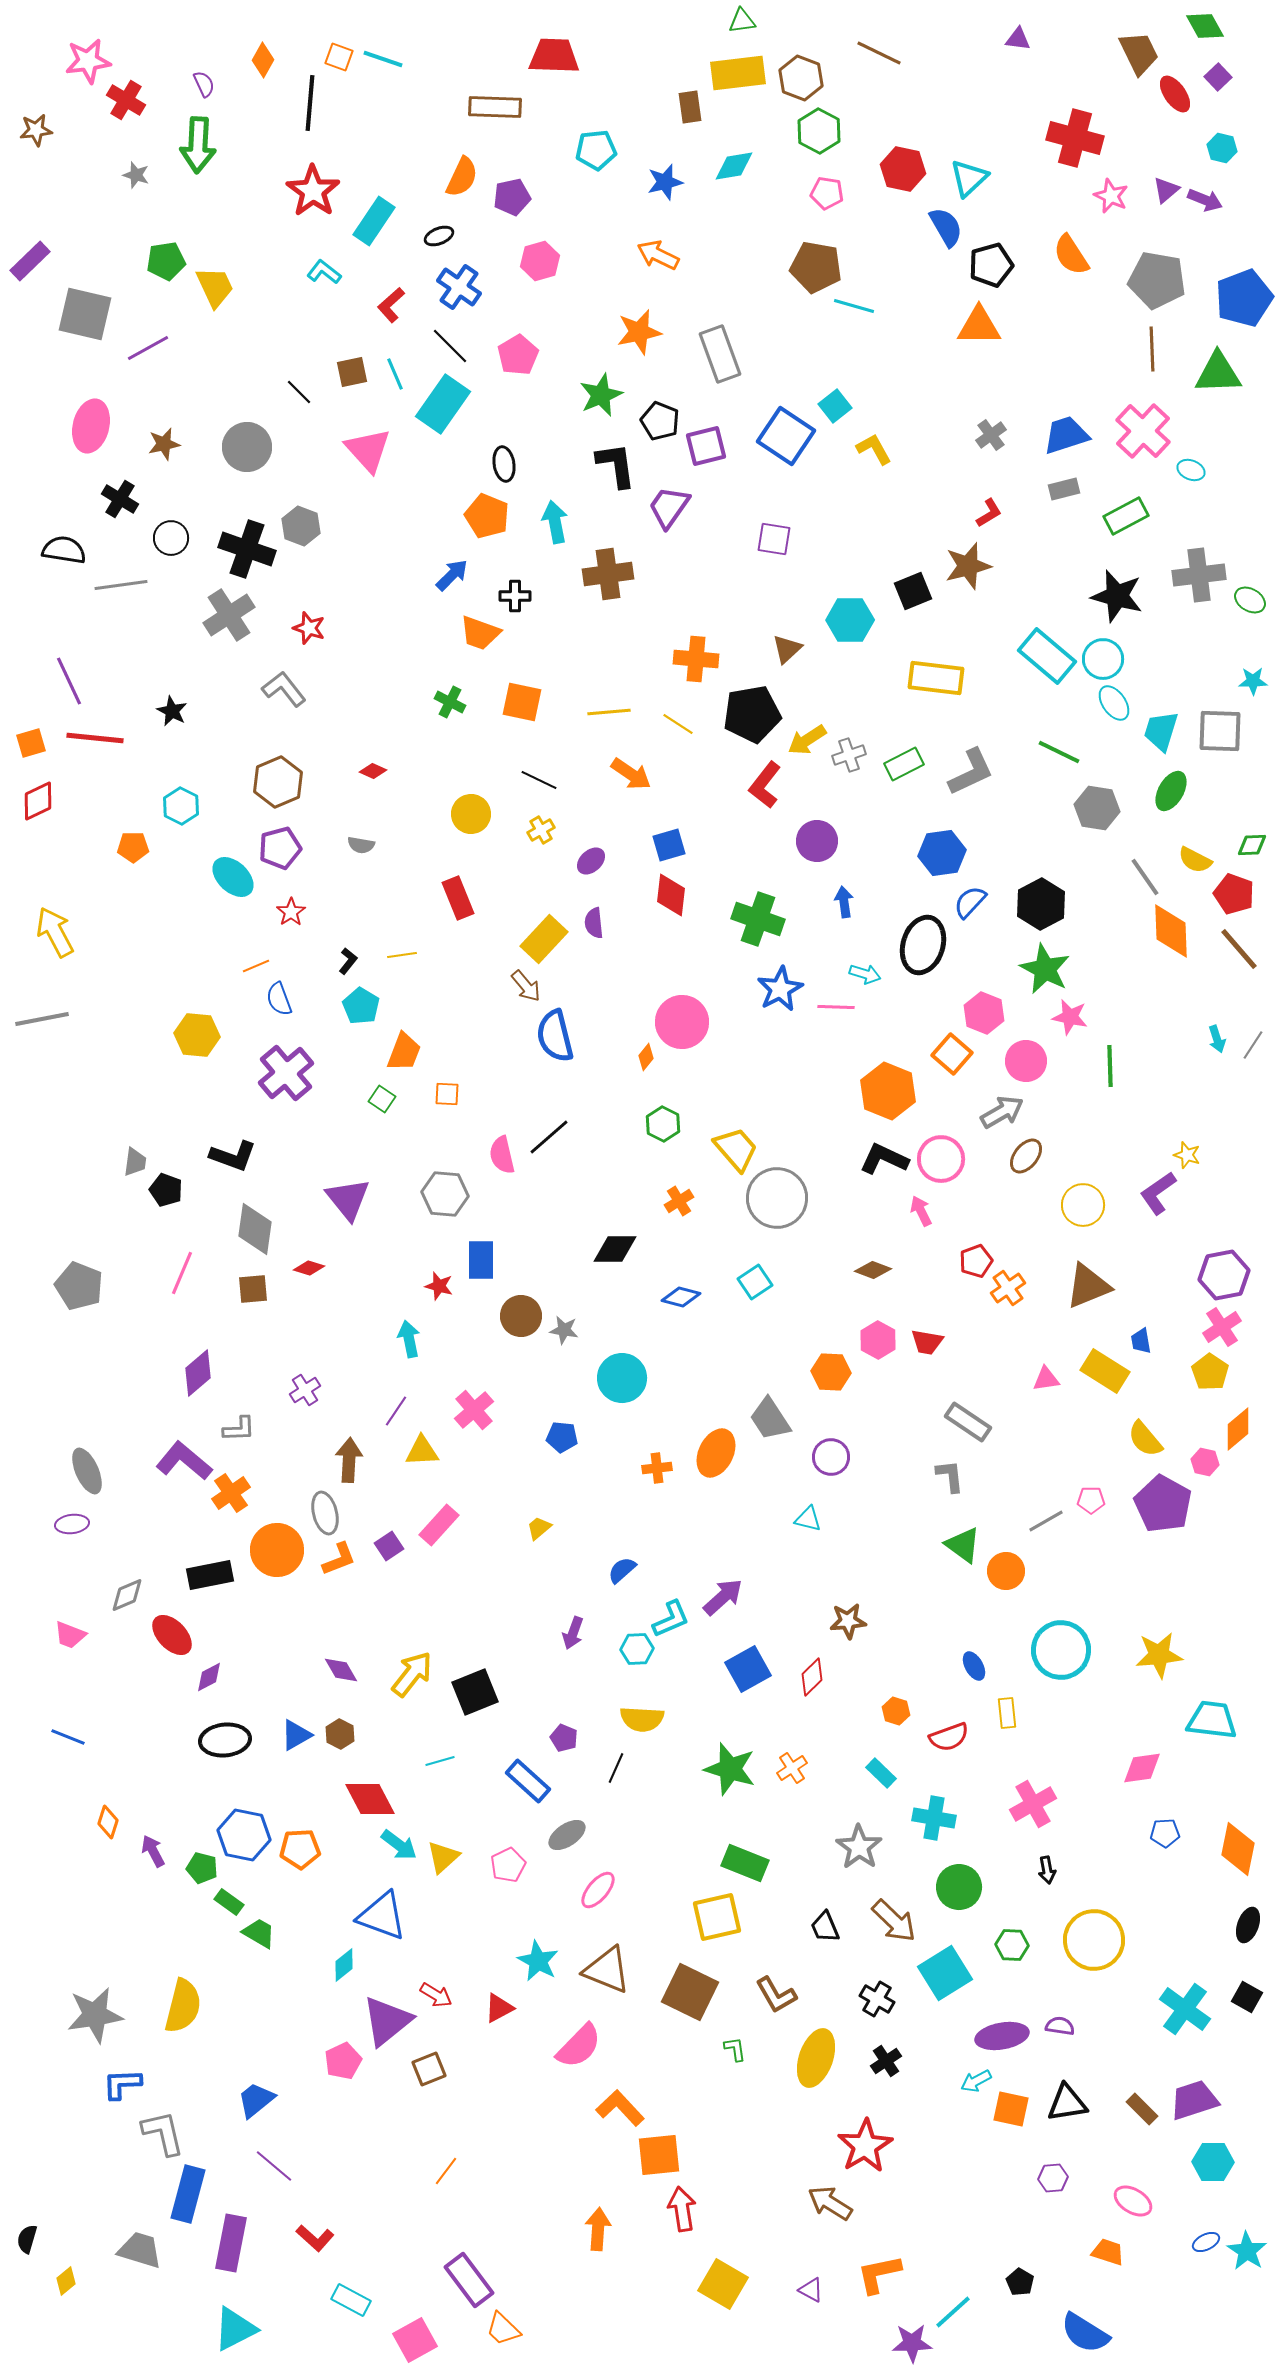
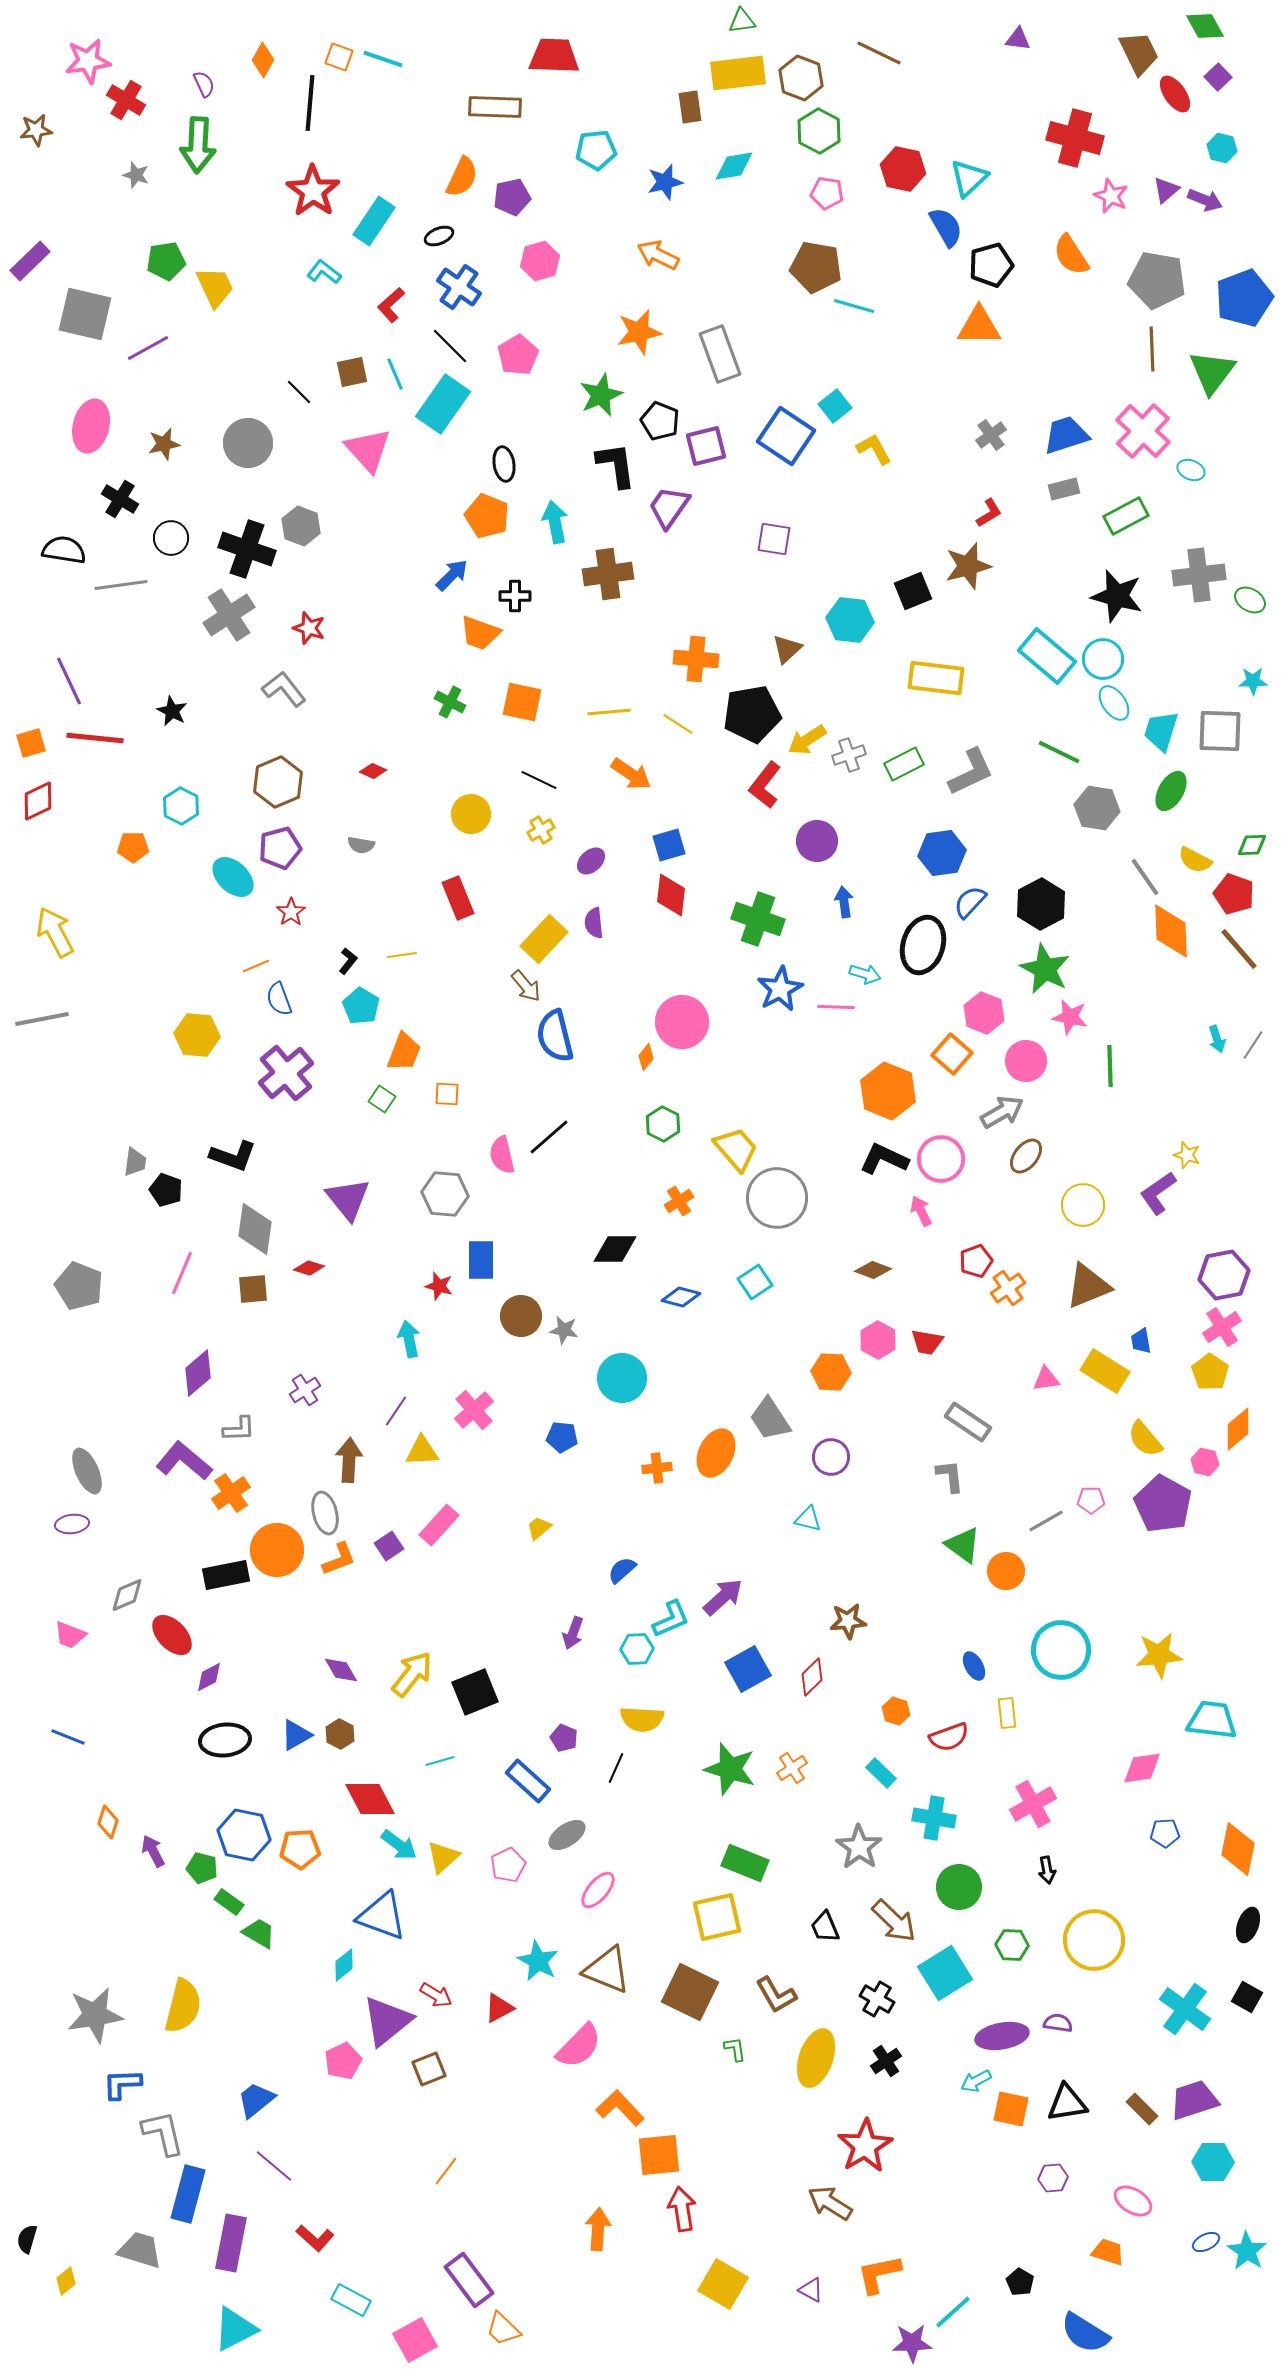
green triangle at (1218, 373): moved 6 px left, 1 px up; rotated 51 degrees counterclockwise
gray circle at (247, 447): moved 1 px right, 4 px up
cyan hexagon at (850, 620): rotated 6 degrees clockwise
black rectangle at (210, 1575): moved 16 px right
purple semicircle at (1060, 2026): moved 2 px left, 3 px up
